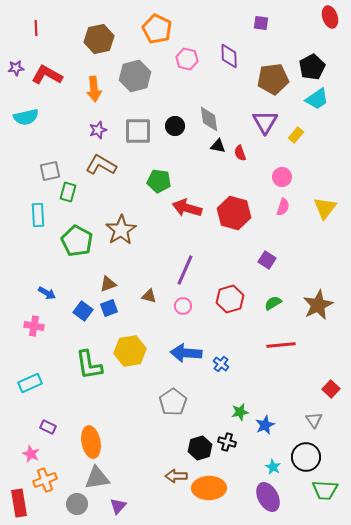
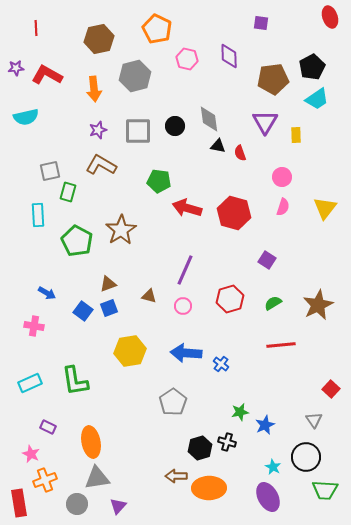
yellow rectangle at (296, 135): rotated 42 degrees counterclockwise
green L-shape at (89, 365): moved 14 px left, 16 px down
